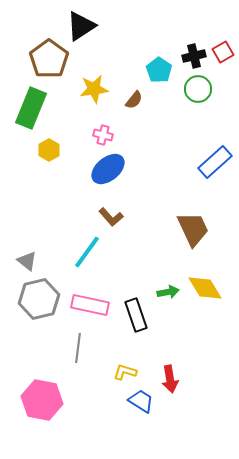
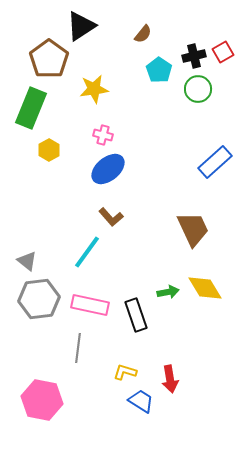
brown semicircle: moved 9 px right, 66 px up
gray hexagon: rotated 6 degrees clockwise
